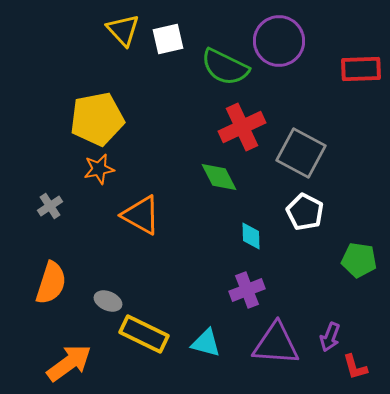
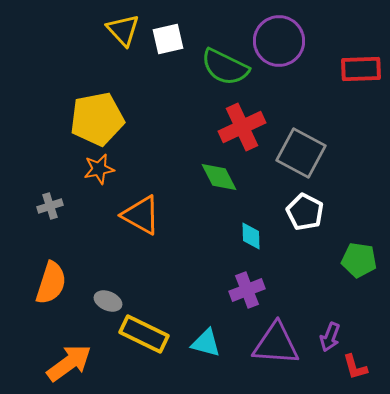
gray cross: rotated 15 degrees clockwise
